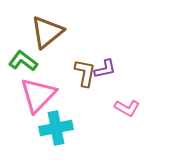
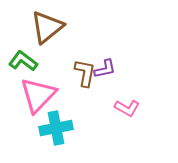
brown triangle: moved 5 px up
